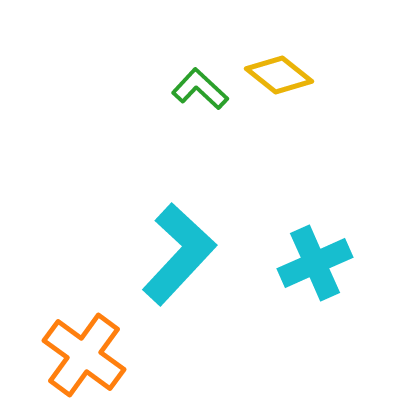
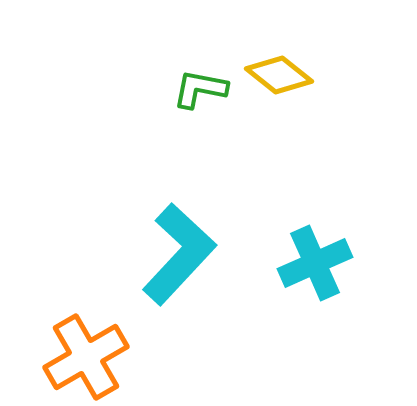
green L-shape: rotated 32 degrees counterclockwise
orange cross: moved 2 px right, 2 px down; rotated 24 degrees clockwise
